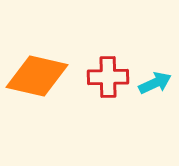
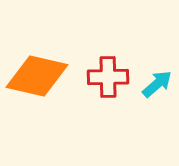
cyan arrow: moved 2 px right, 1 px down; rotated 16 degrees counterclockwise
